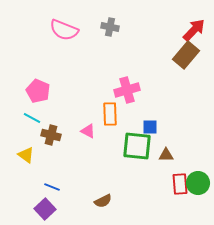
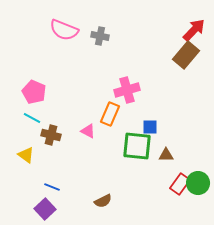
gray cross: moved 10 px left, 9 px down
pink pentagon: moved 4 px left, 1 px down
orange rectangle: rotated 25 degrees clockwise
red rectangle: rotated 40 degrees clockwise
